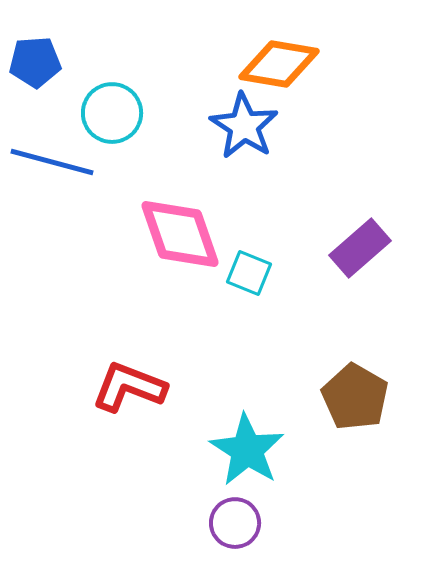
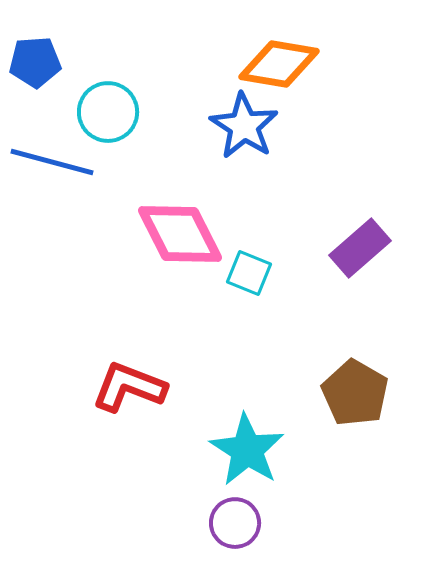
cyan circle: moved 4 px left, 1 px up
pink diamond: rotated 8 degrees counterclockwise
brown pentagon: moved 4 px up
